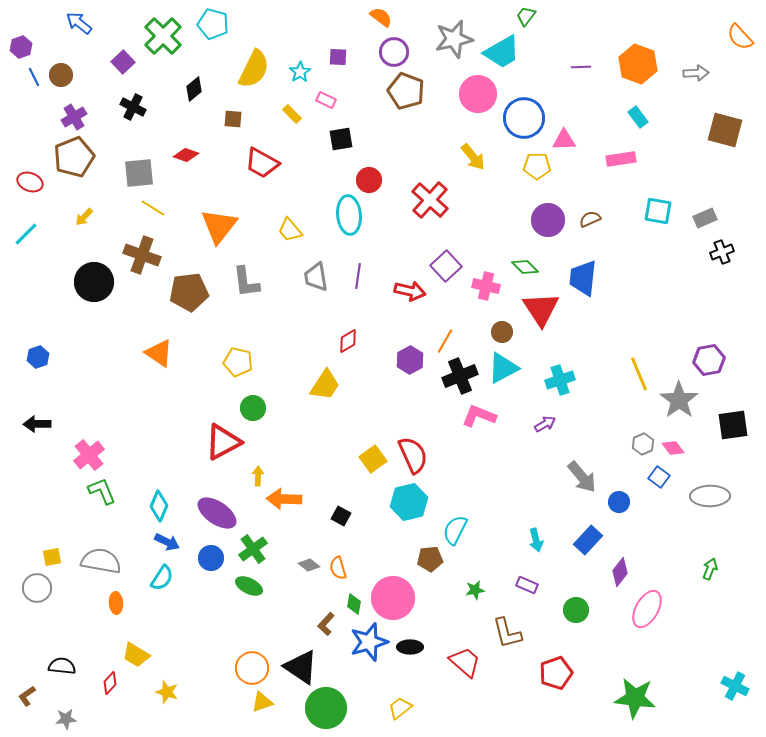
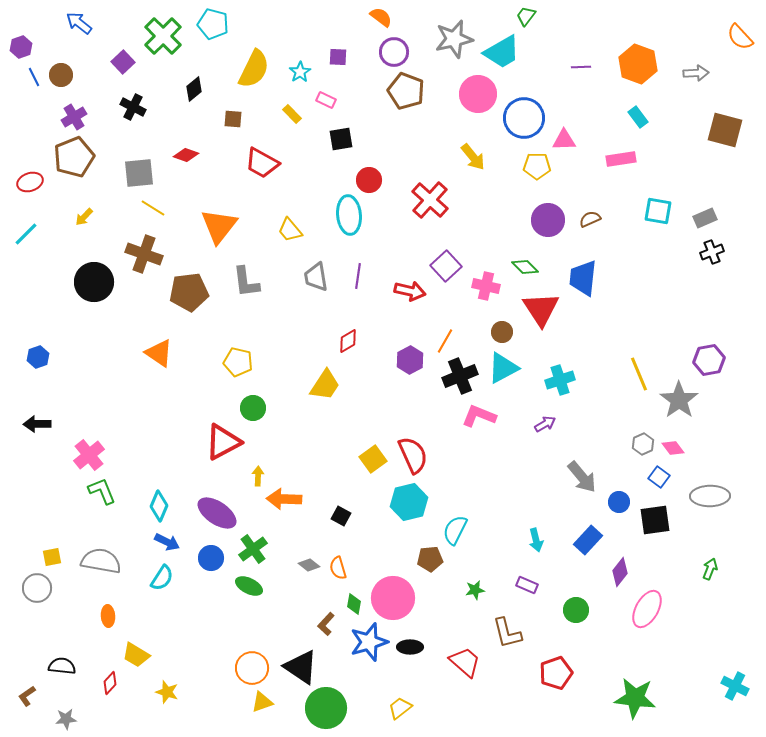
red ellipse at (30, 182): rotated 40 degrees counterclockwise
black cross at (722, 252): moved 10 px left
brown cross at (142, 255): moved 2 px right, 1 px up
black square at (733, 425): moved 78 px left, 95 px down
orange ellipse at (116, 603): moved 8 px left, 13 px down
